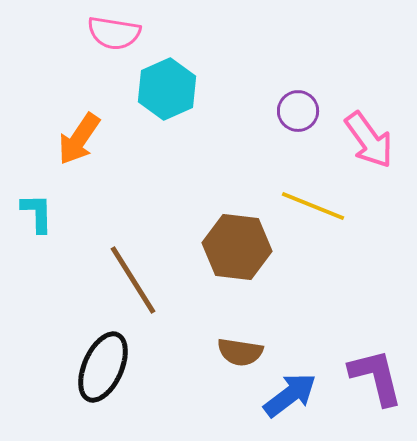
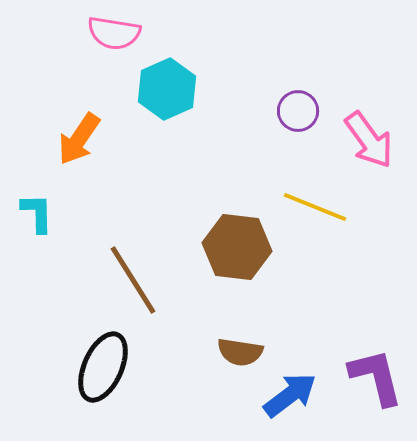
yellow line: moved 2 px right, 1 px down
